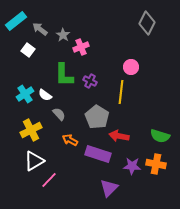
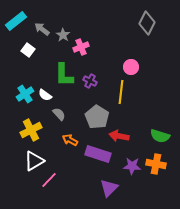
gray arrow: moved 2 px right
